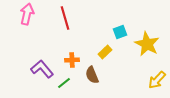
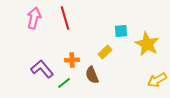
pink arrow: moved 7 px right, 4 px down
cyan square: moved 1 px right, 1 px up; rotated 16 degrees clockwise
yellow arrow: rotated 18 degrees clockwise
